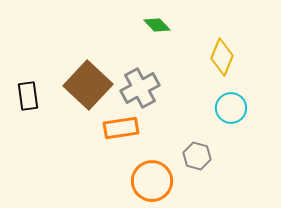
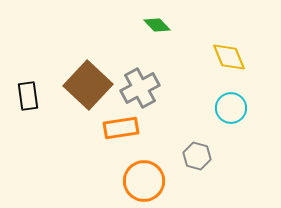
yellow diamond: moved 7 px right; rotated 45 degrees counterclockwise
orange circle: moved 8 px left
